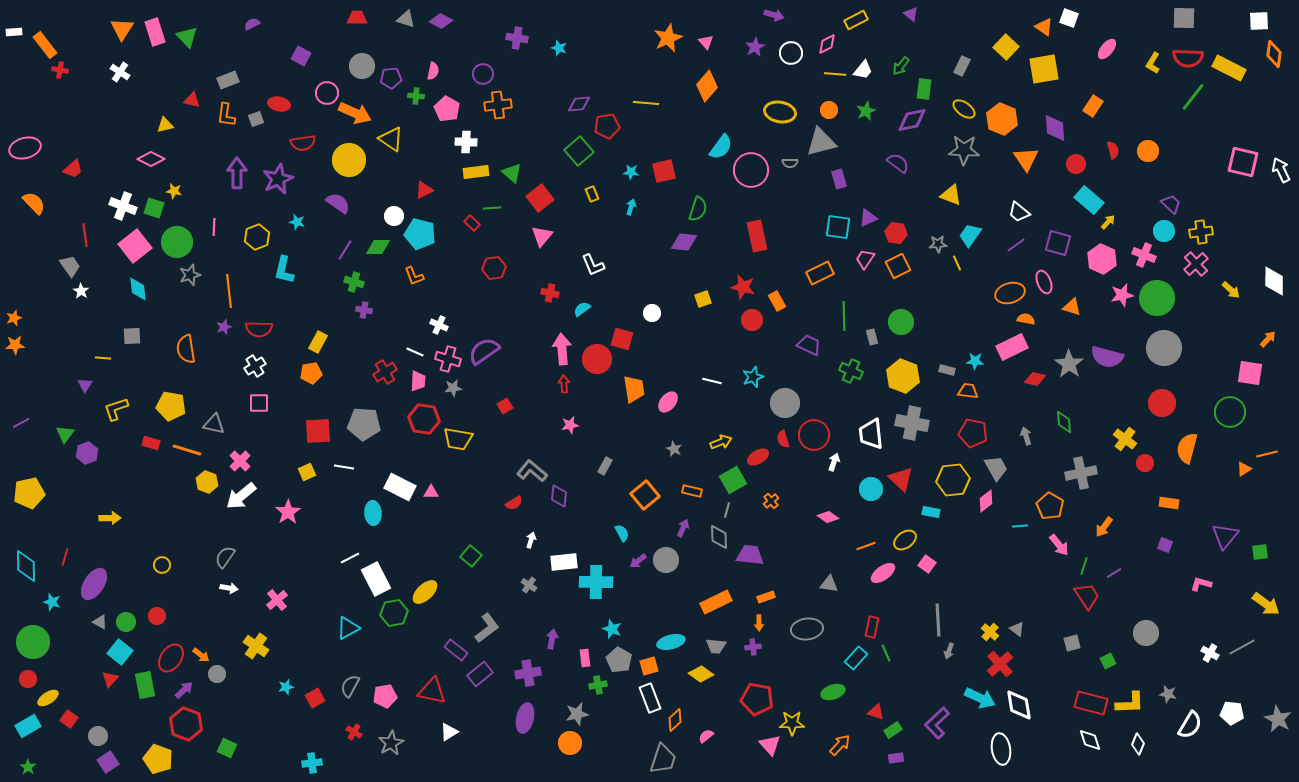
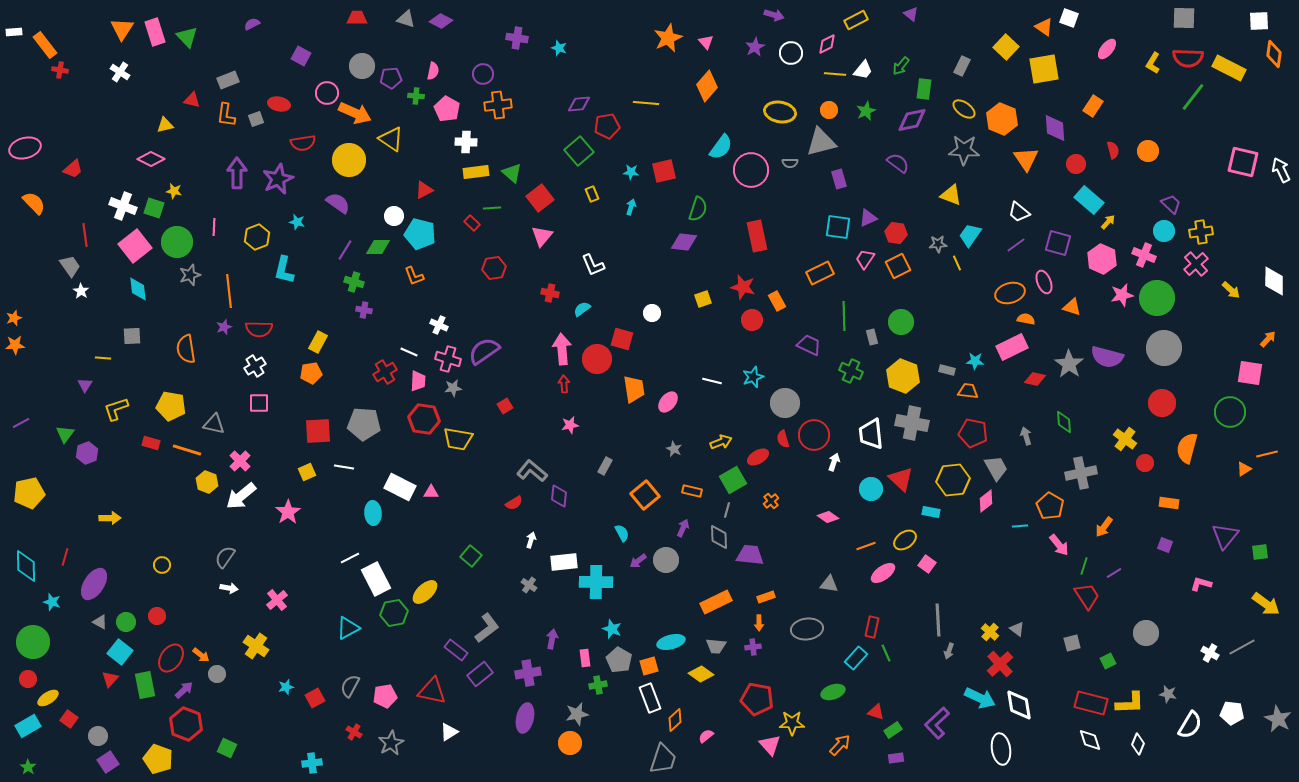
white line at (415, 352): moved 6 px left
